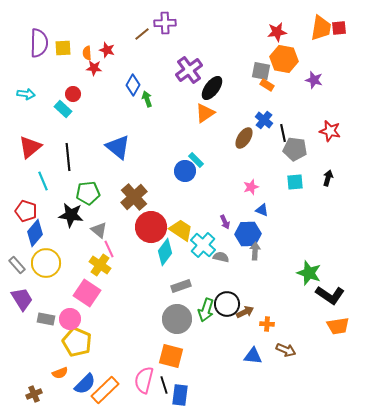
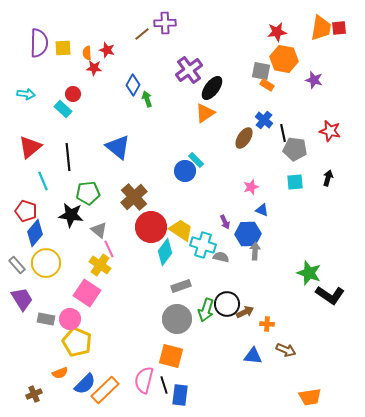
cyan cross at (203, 245): rotated 25 degrees counterclockwise
orange trapezoid at (338, 326): moved 28 px left, 71 px down
